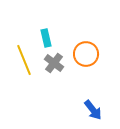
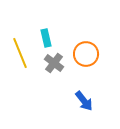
yellow line: moved 4 px left, 7 px up
blue arrow: moved 9 px left, 9 px up
